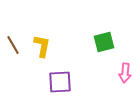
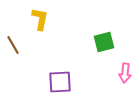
yellow L-shape: moved 2 px left, 27 px up
